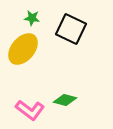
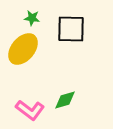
black square: rotated 24 degrees counterclockwise
green diamond: rotated 30 degrees counterclockwise
